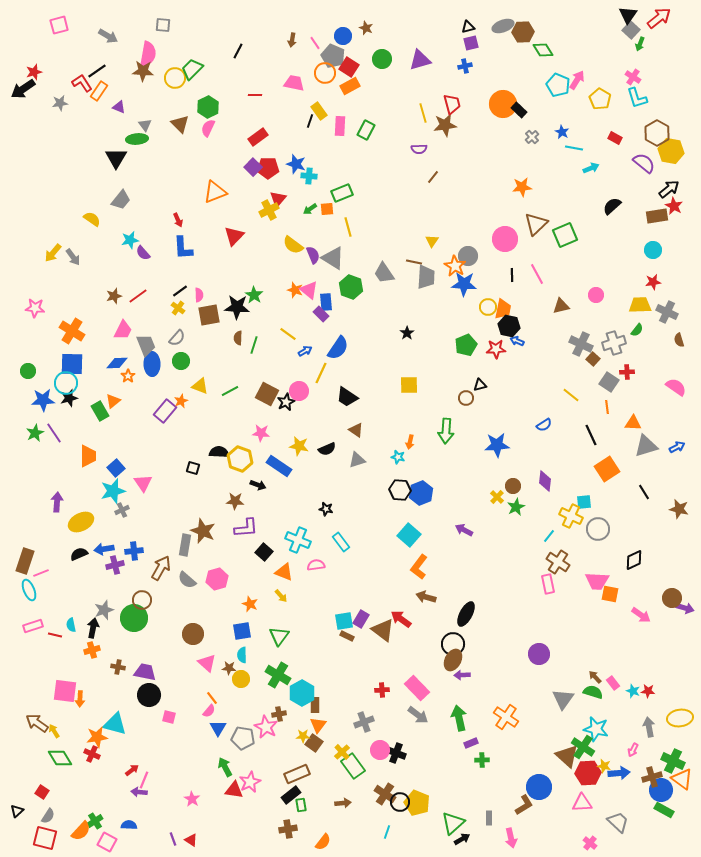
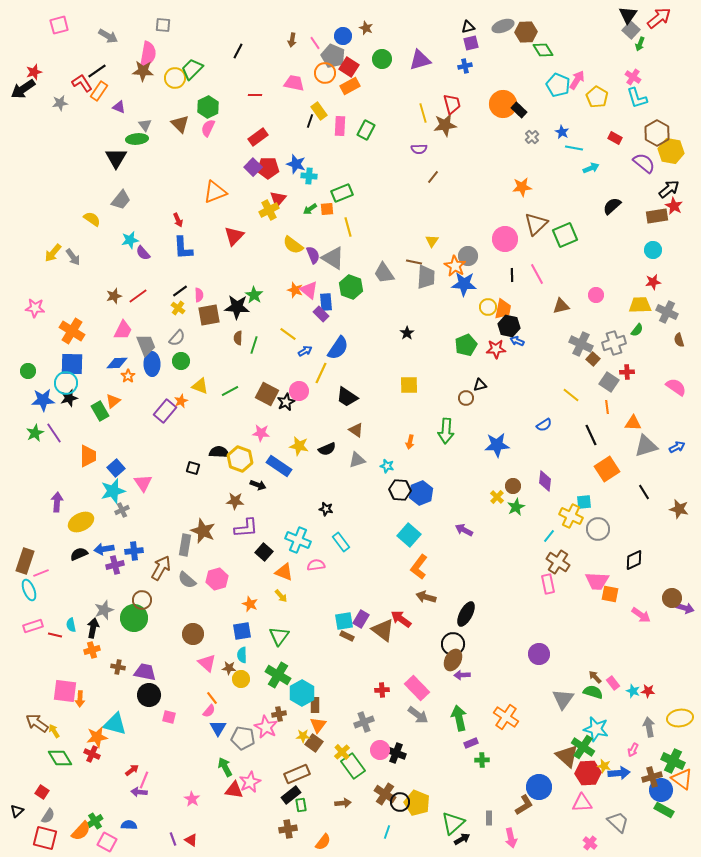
brown hexagon at (523, 32): moved 3 px right
yellow pentagon at (600, 99): moved 3 px left, 2 px up
cyan star at (398, 457): moved 11 px left, 9 px down
